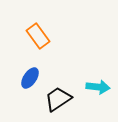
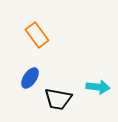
orange rectangle: moved 1 px left, 1 px up
black trapezoid: rotated 136 degrees counterclockwise
